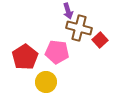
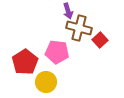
red pentagon: moved 5 px down
